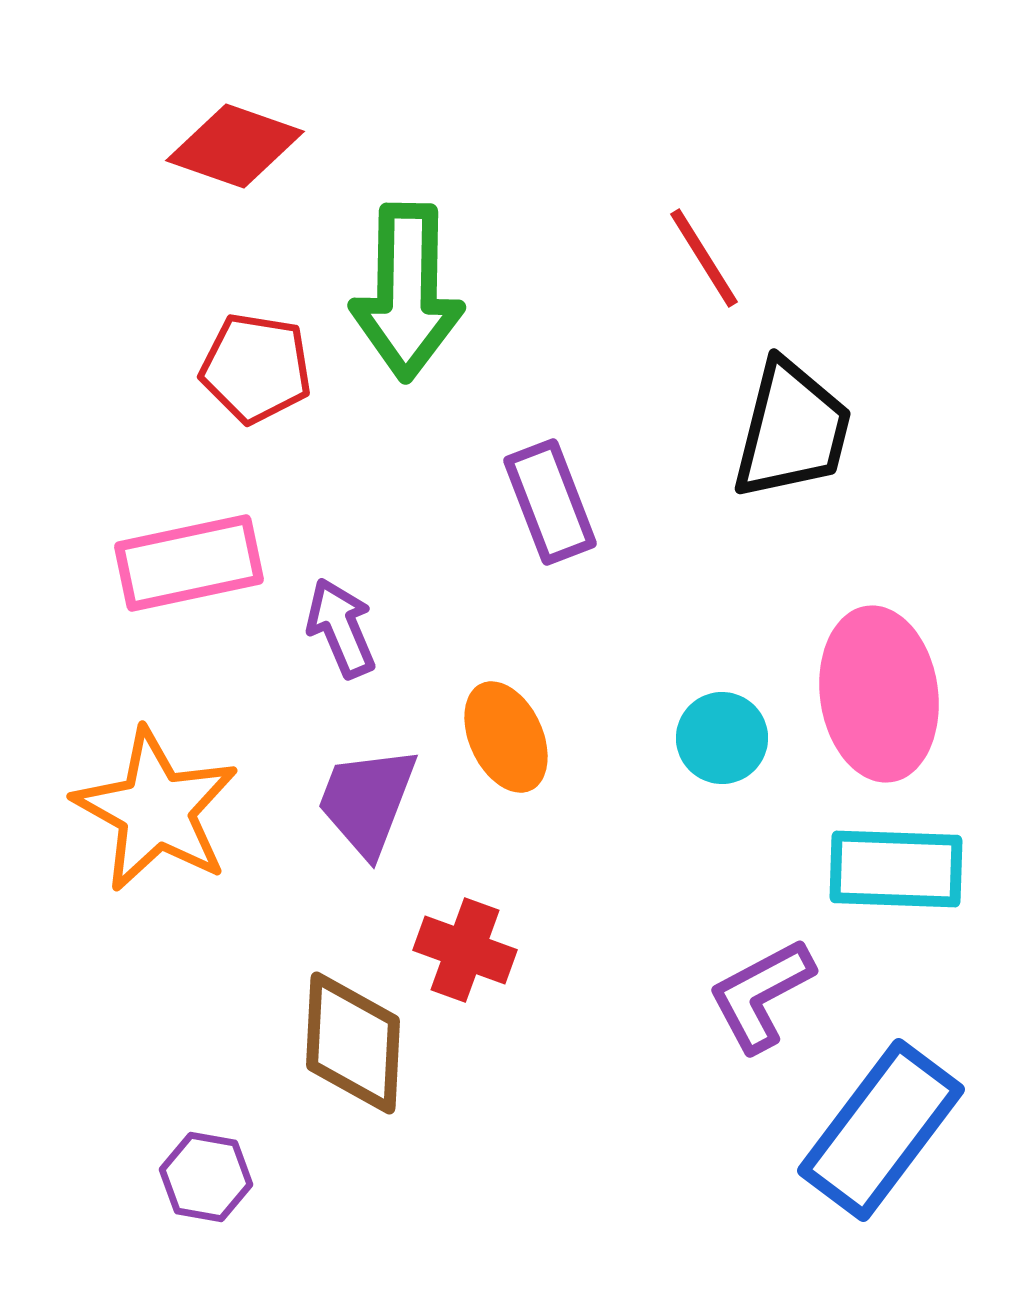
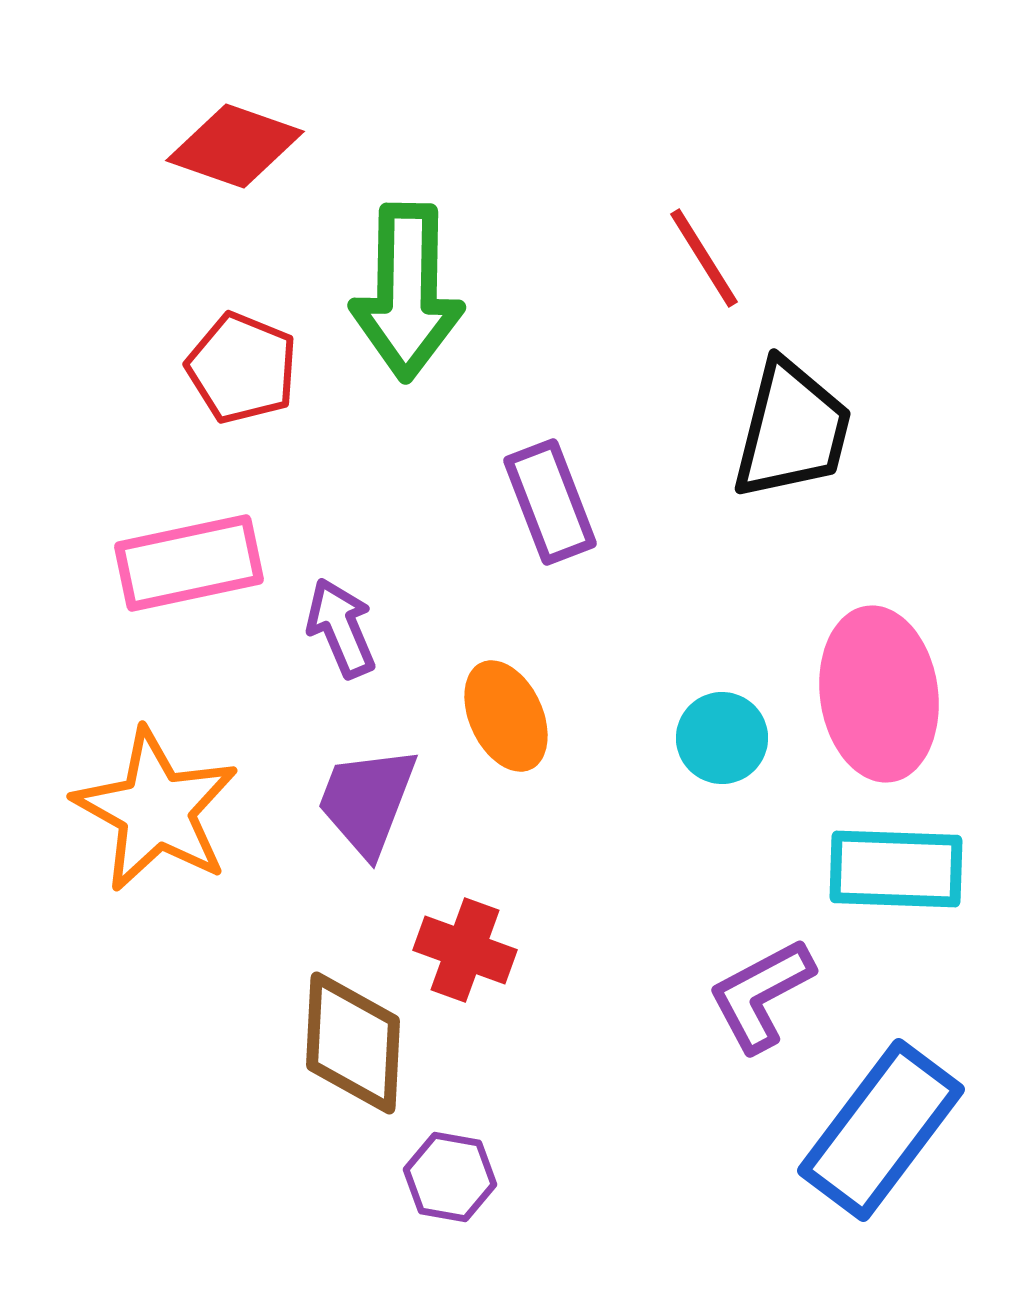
red pentagon: moved 14 px left; rotated 13 degrees clockwise
orange ellipse: moved 21 px up
purple hexagon: moved 244 px right
